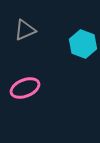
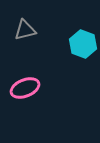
gray triangle: rotated 10 degrees clockwise
